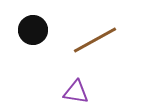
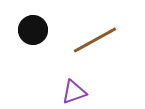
purple triangle: moved 2 px left; rotated 28 degrees counterclockwise
